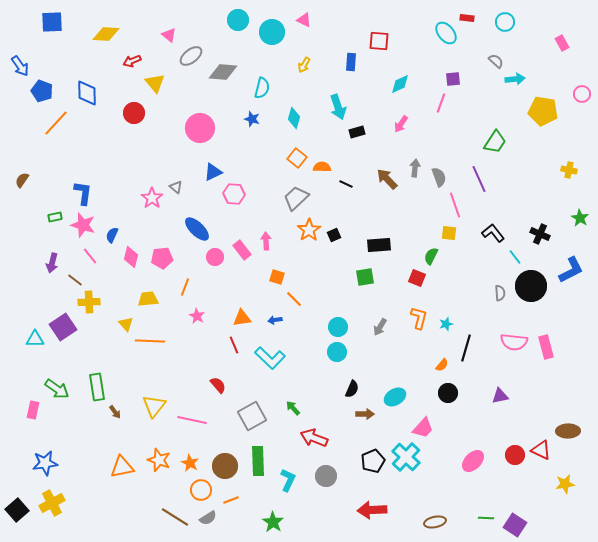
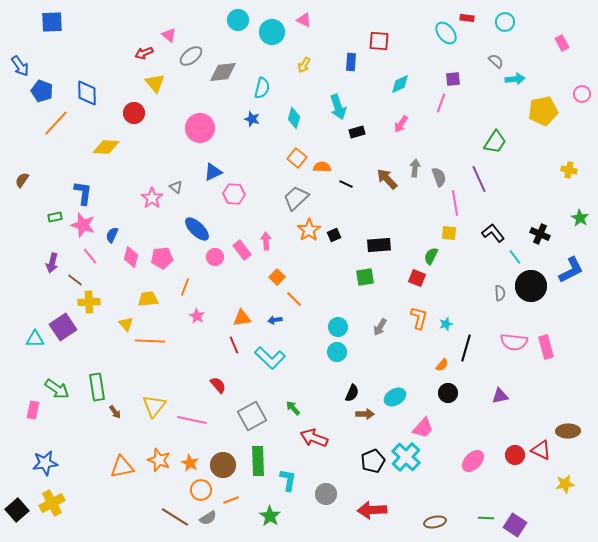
yellow diamond at (106, 34): moved 113 px down
red arrow at (132, 61): moved 12 px right, 8 px up
gray diamond at (223, 72): rotated 12 degrees counterclockwise
yellow pentagon at (543, 111): rotated 20 degrees counterclockwise
pink line at (455, 205): moved 2 px up; rotated 10 degrees clockwise
orange square at (277, 277): rotated 28 degrees clockwise
black semicircle at (352, 389): moved 4 px down
brown circle at (225, 466): moved 2 px left, 1 px up
gray circle at (326, 476): moved 18 px down
cyan L-shape at (288, 480): rotated 15 degrees counterclockwise
green star at (273, 522): moved 3 px left, 6 px up
